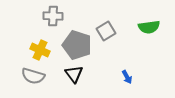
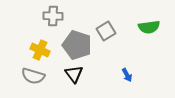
blue arrow: moved 2 px up
